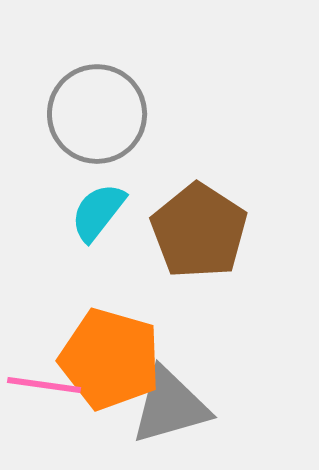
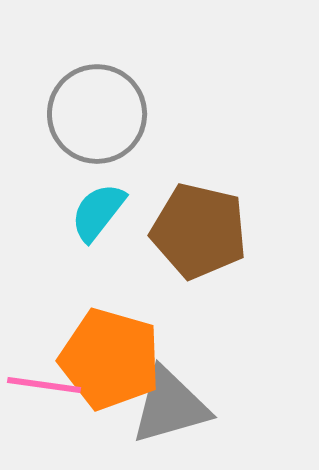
brown pentagon: rotated 20 degrees counterclockwise
